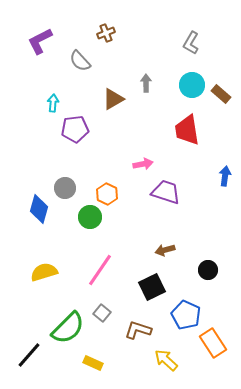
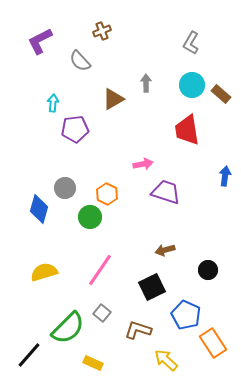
brown cross: moved 4 px left, 2 px up
